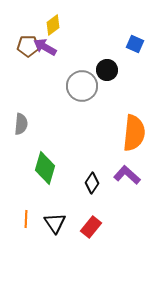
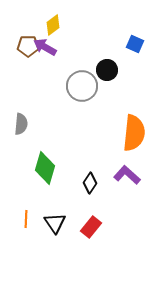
black diamond: moved 2 px left
